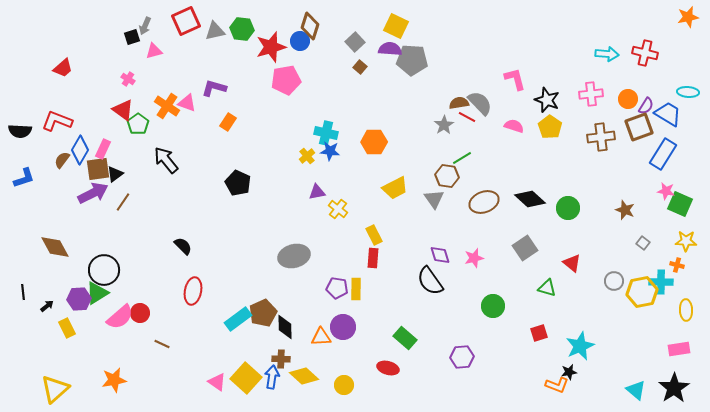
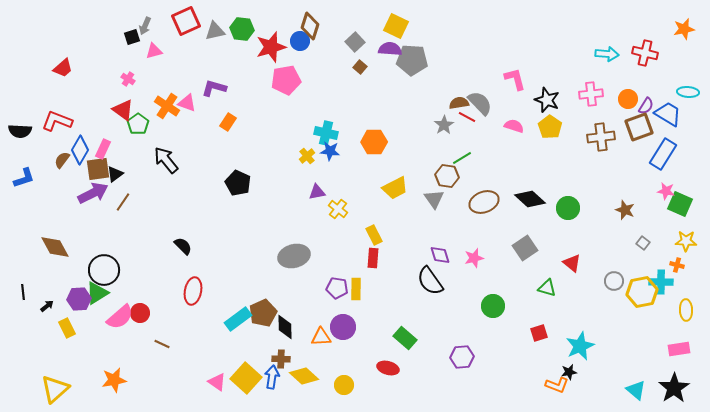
orange star at (688, 17): moved 4 px left, 12 px down
